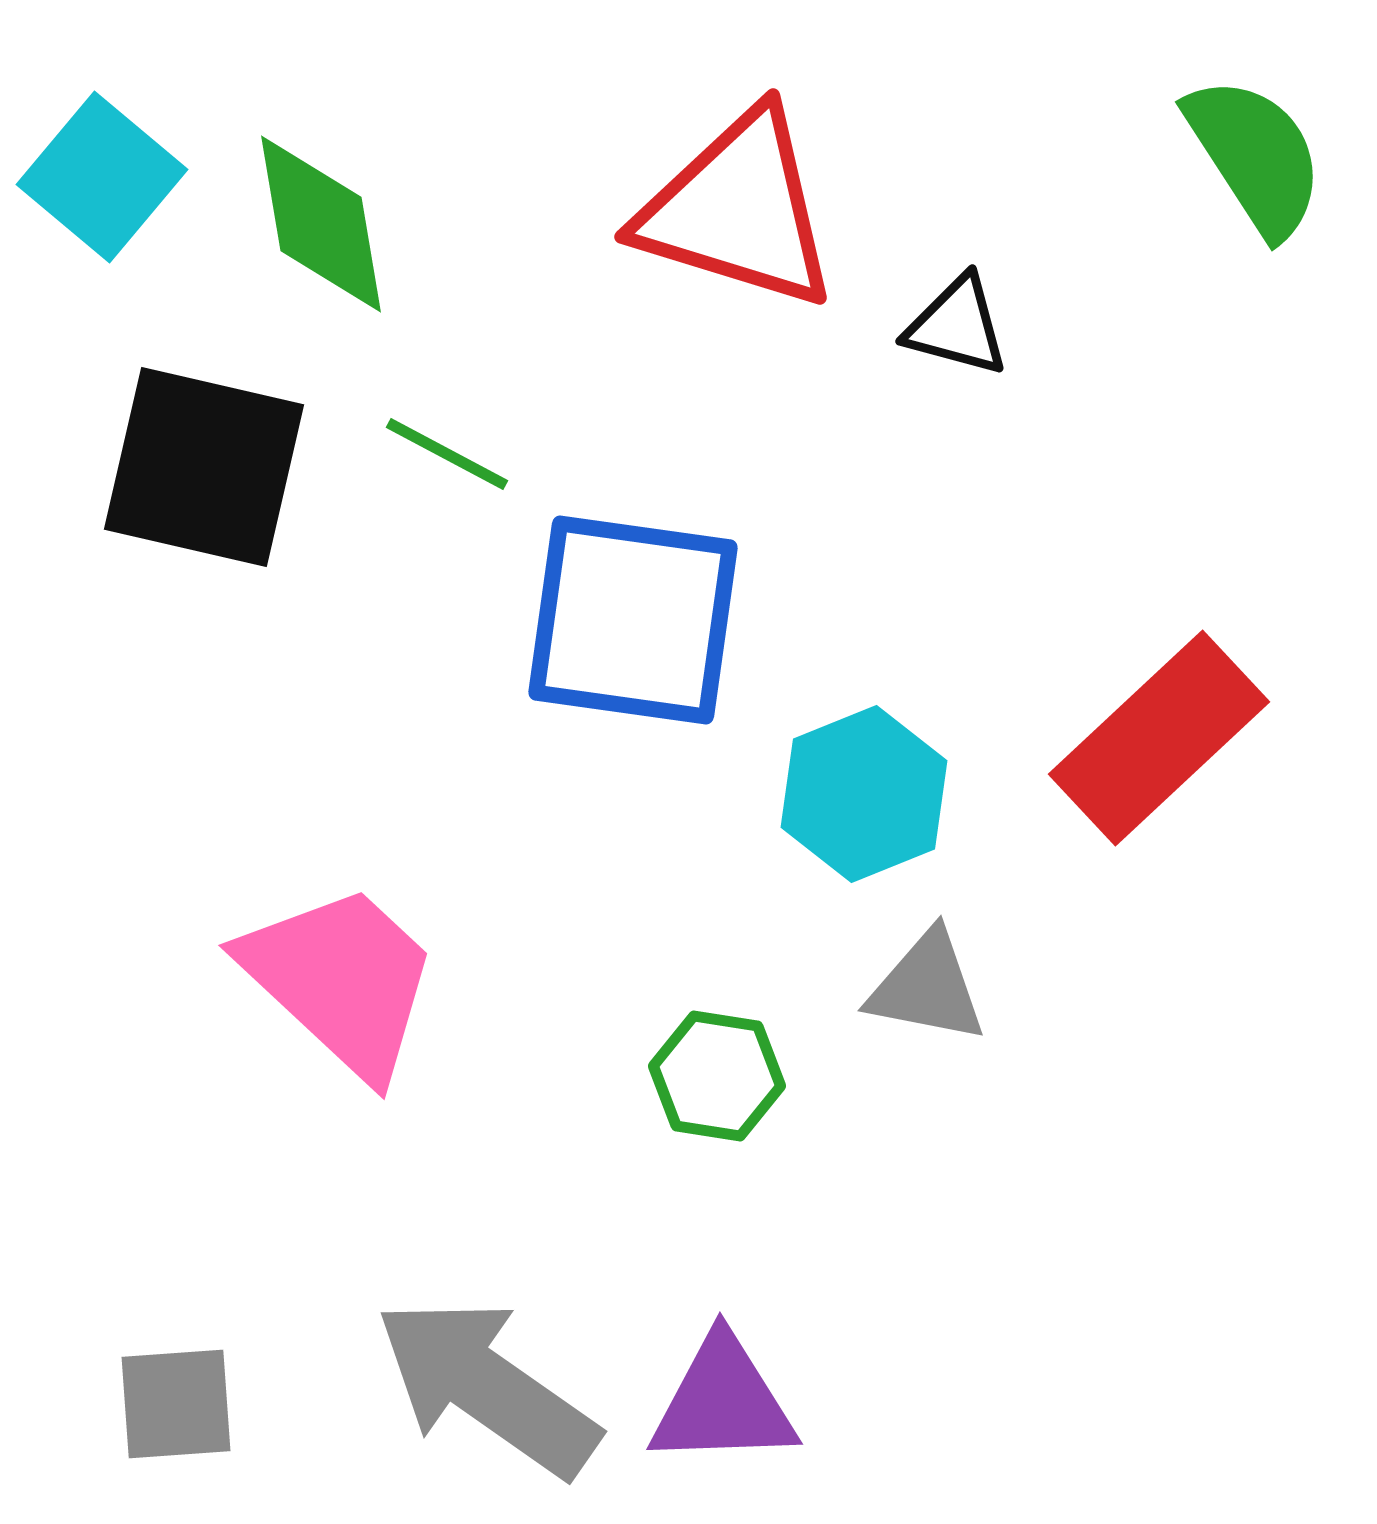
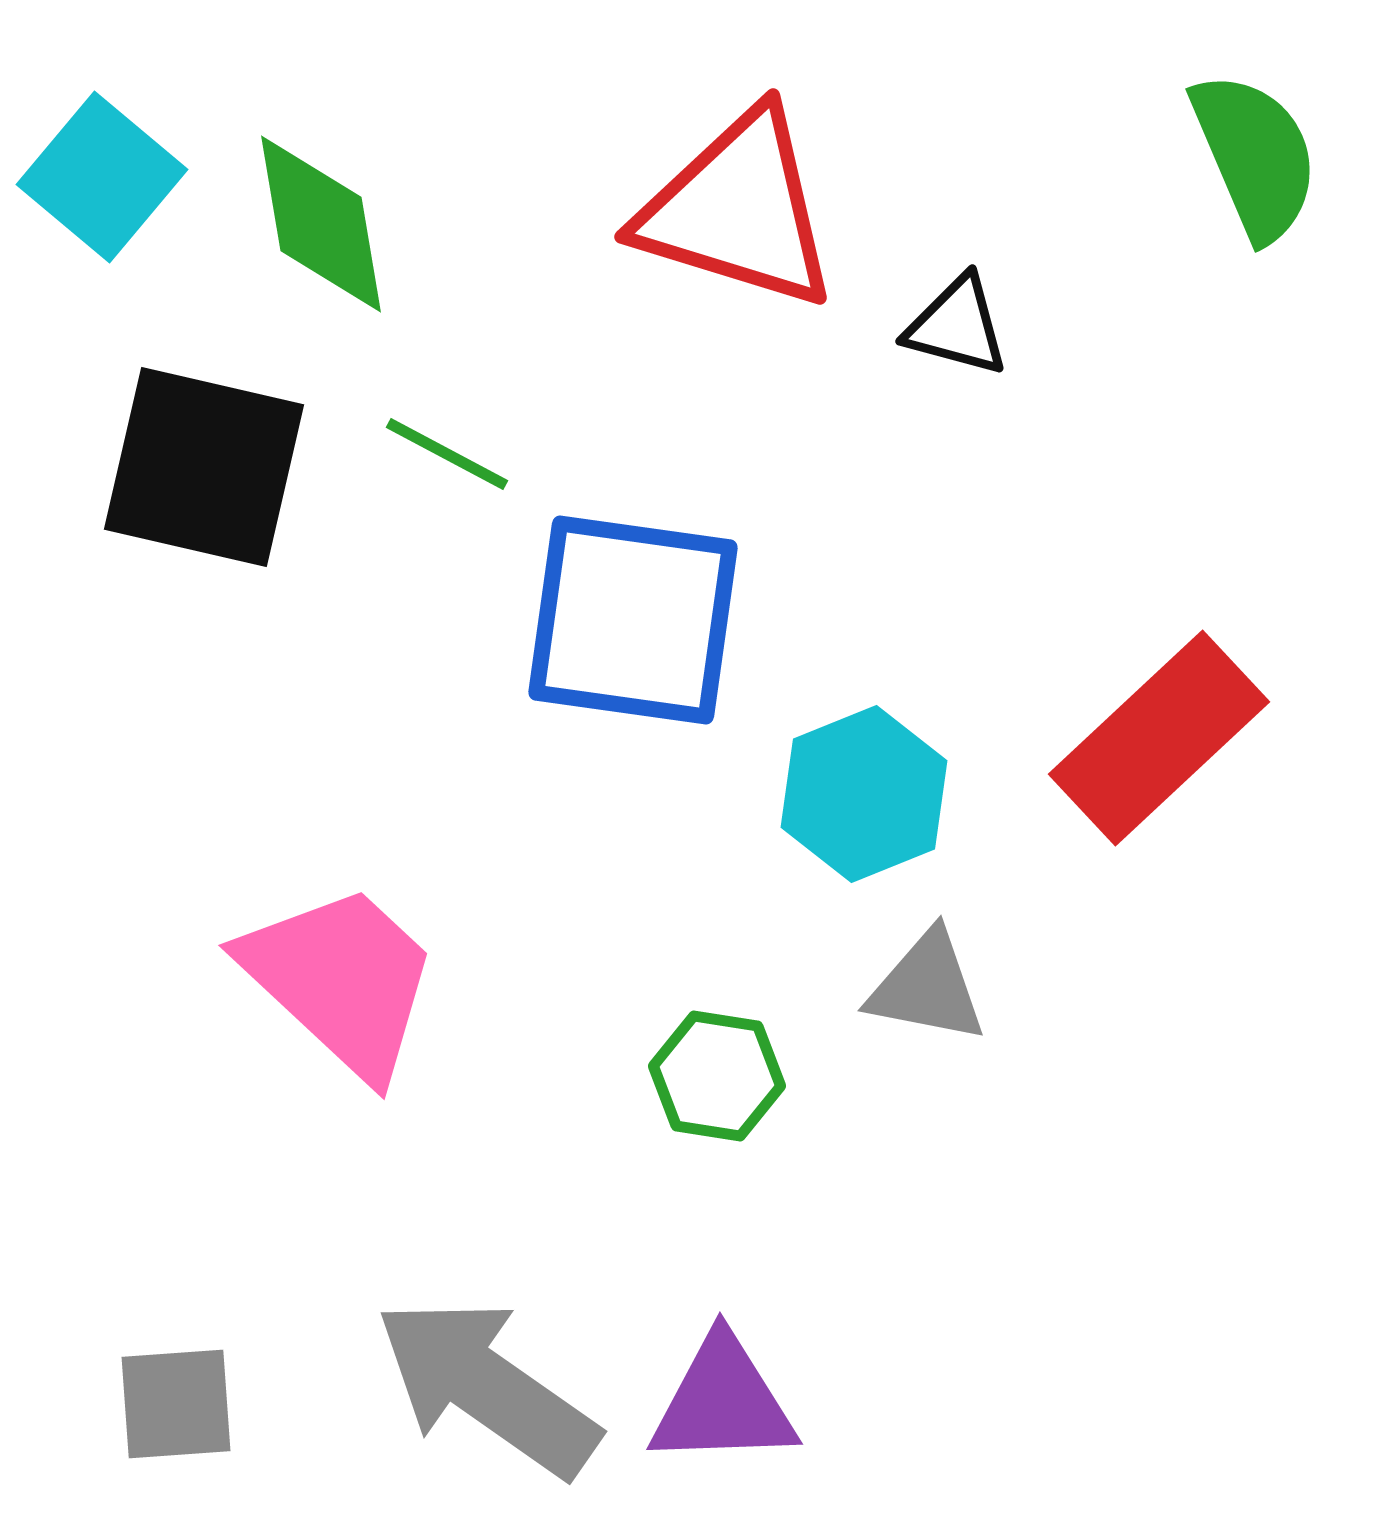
green semicircle: rotated 10 degrees clockwise
